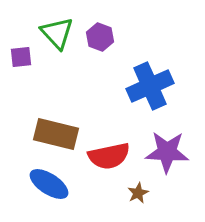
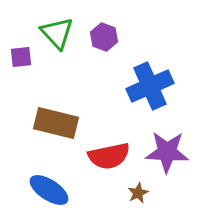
purple hexagon: moved 4 px right
brown rectangle: moved 11 px up
blue ellipse: moved 6 px down
